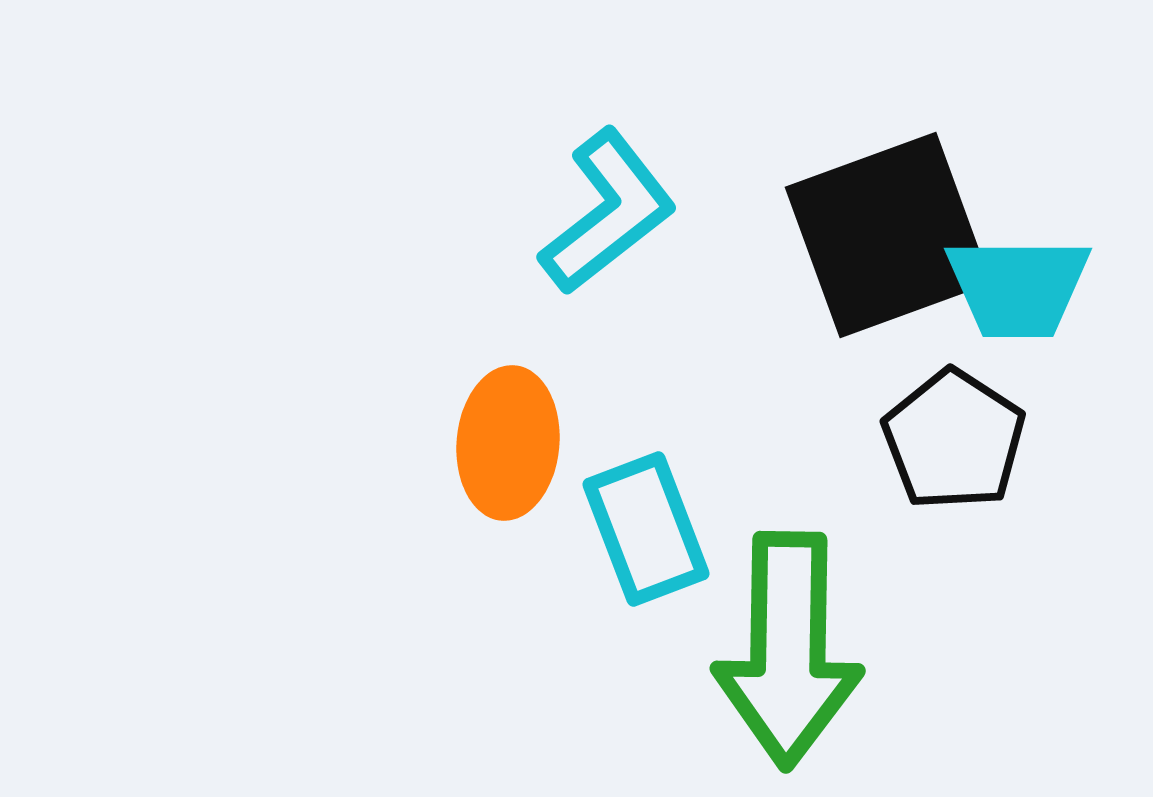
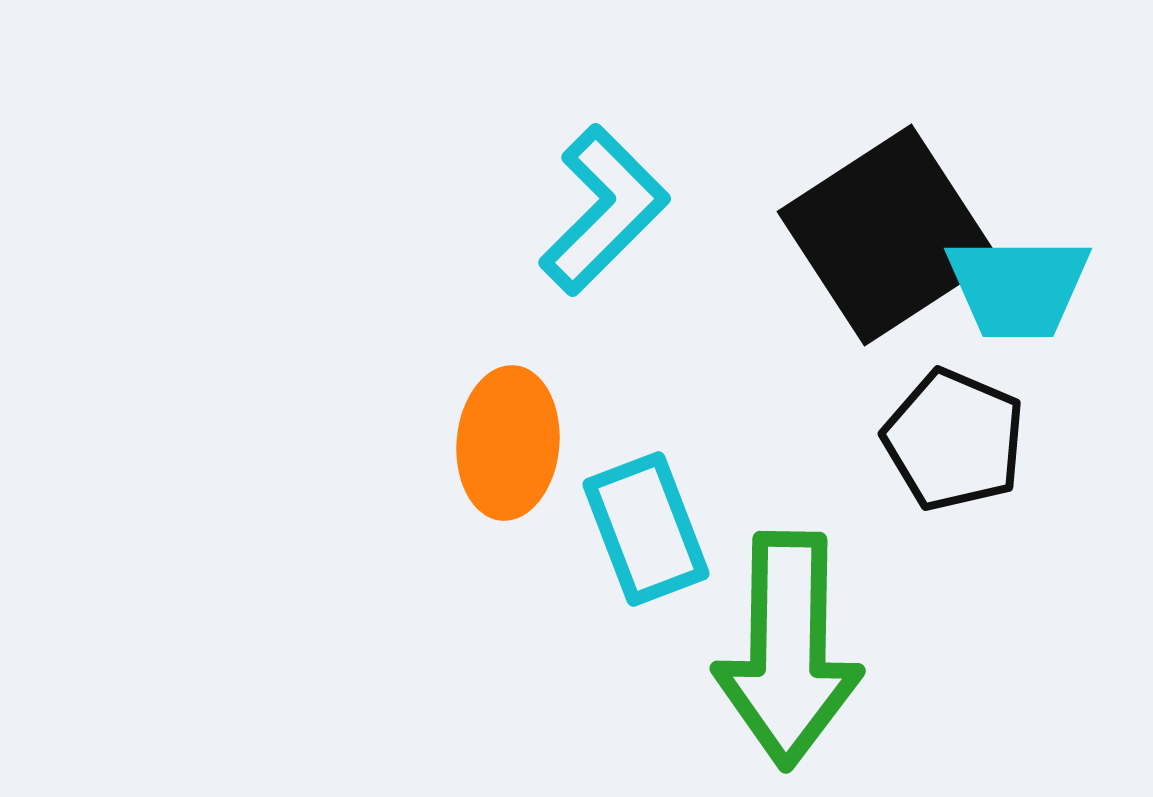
cyan L-shape: moved 4 px left, 2 px up; rotated 7 degrees counterclockwise
black square: rotated 13 degrees counterclockwise
black pentagon: rotated 10 degrees counterclockwise
